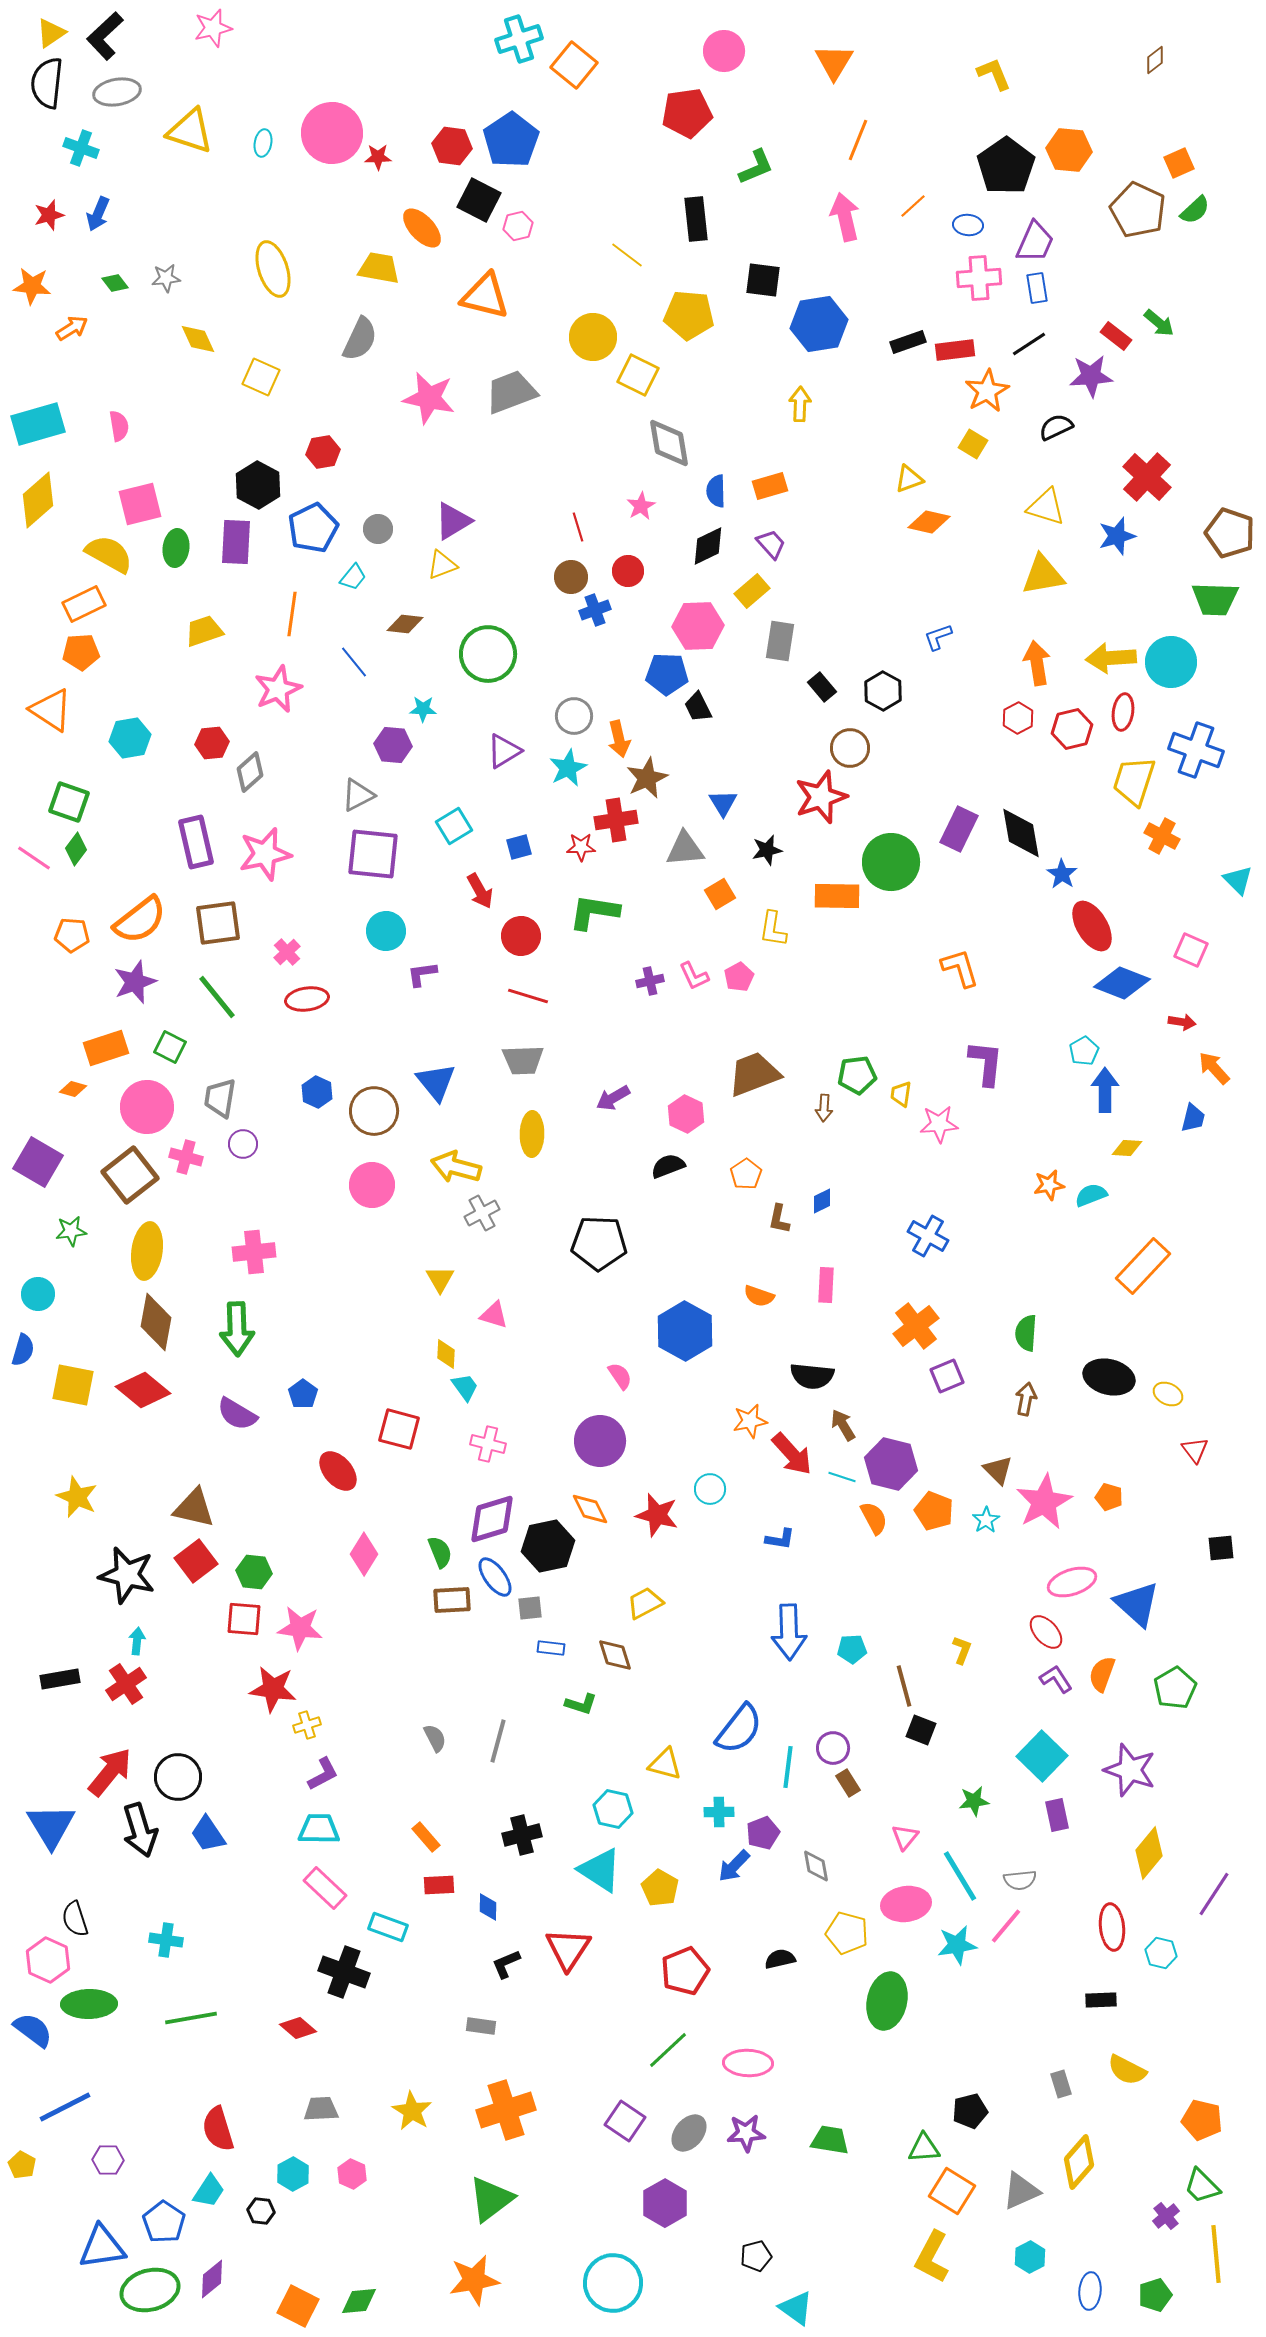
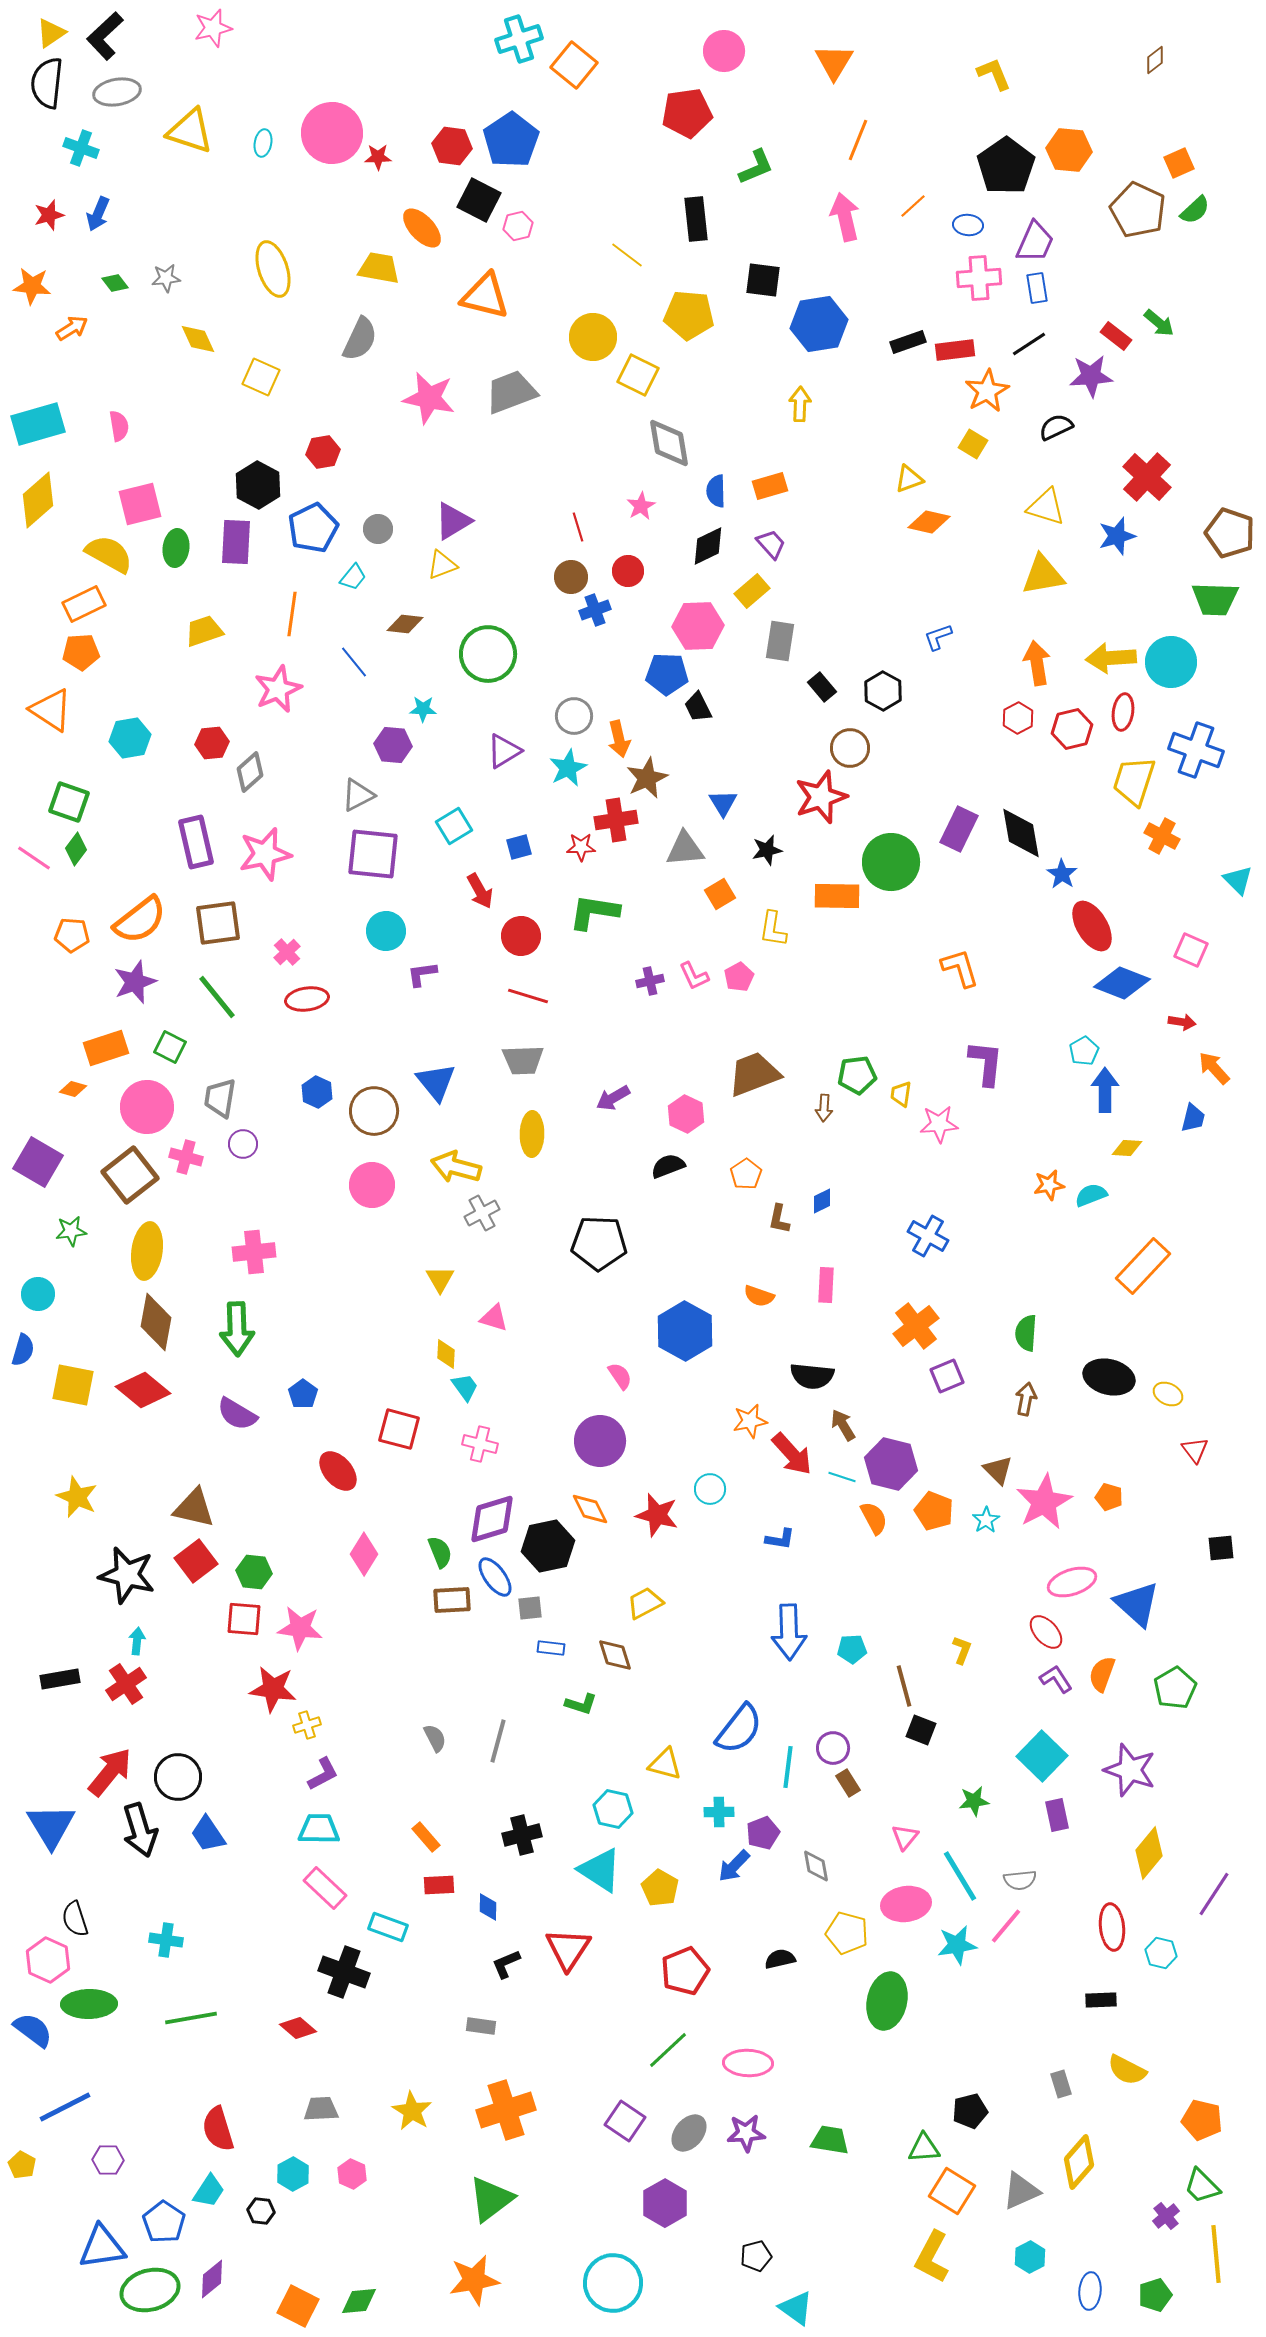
pink triangle at (494, 1315): moved 3 px down
pink cross at (488, 1444): moved 8 px left
